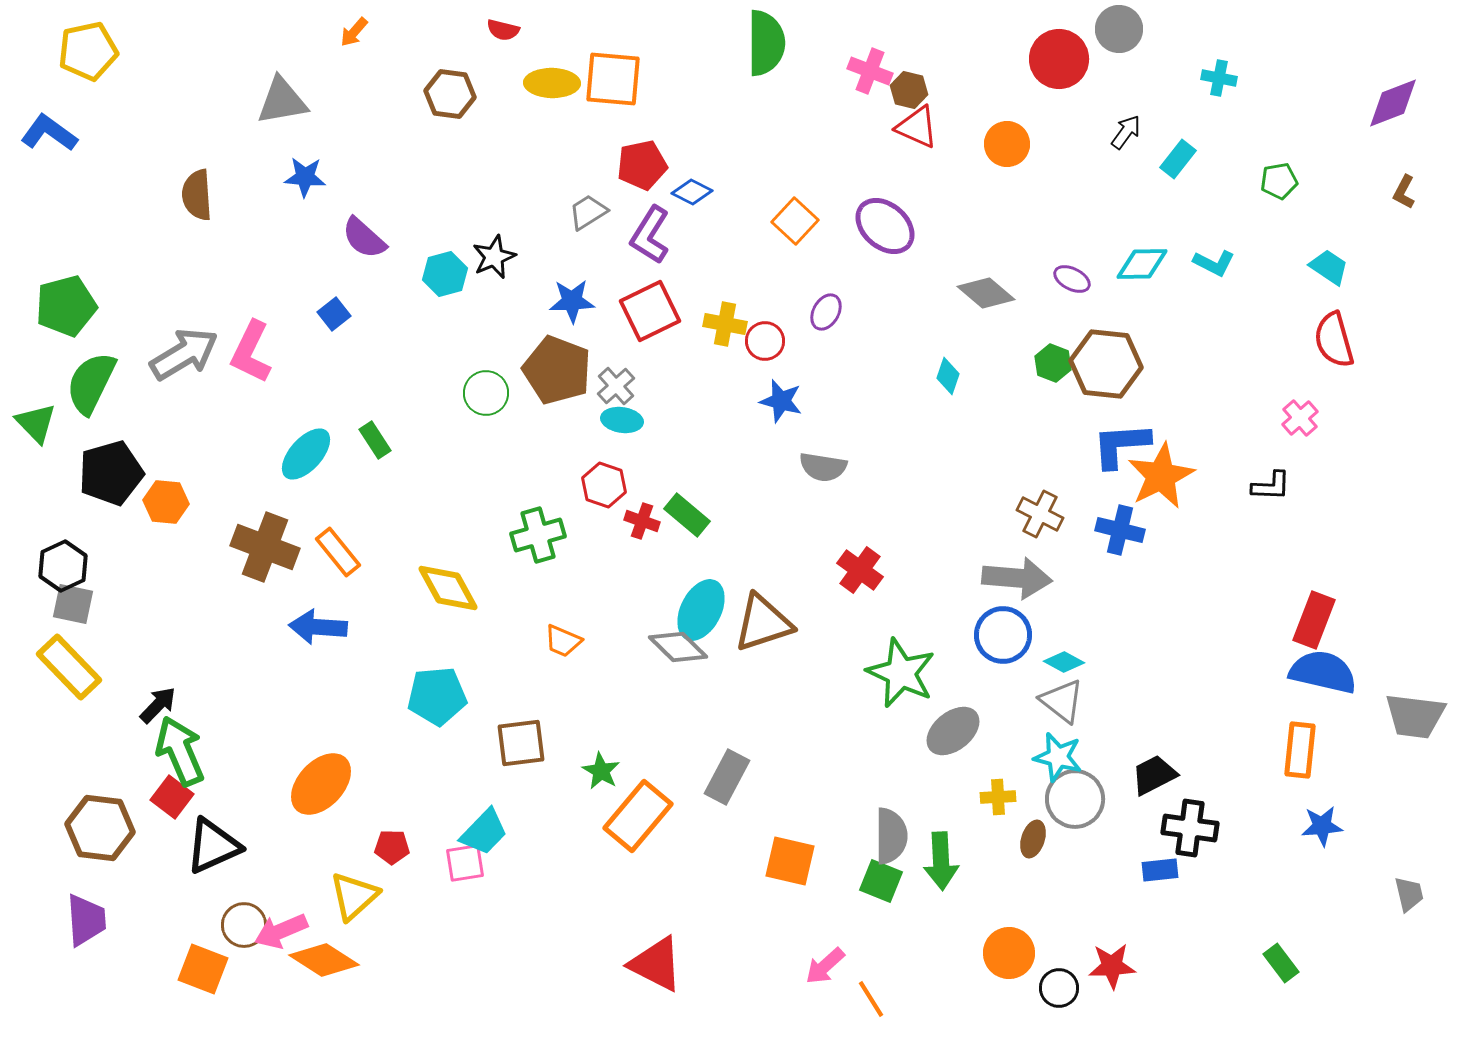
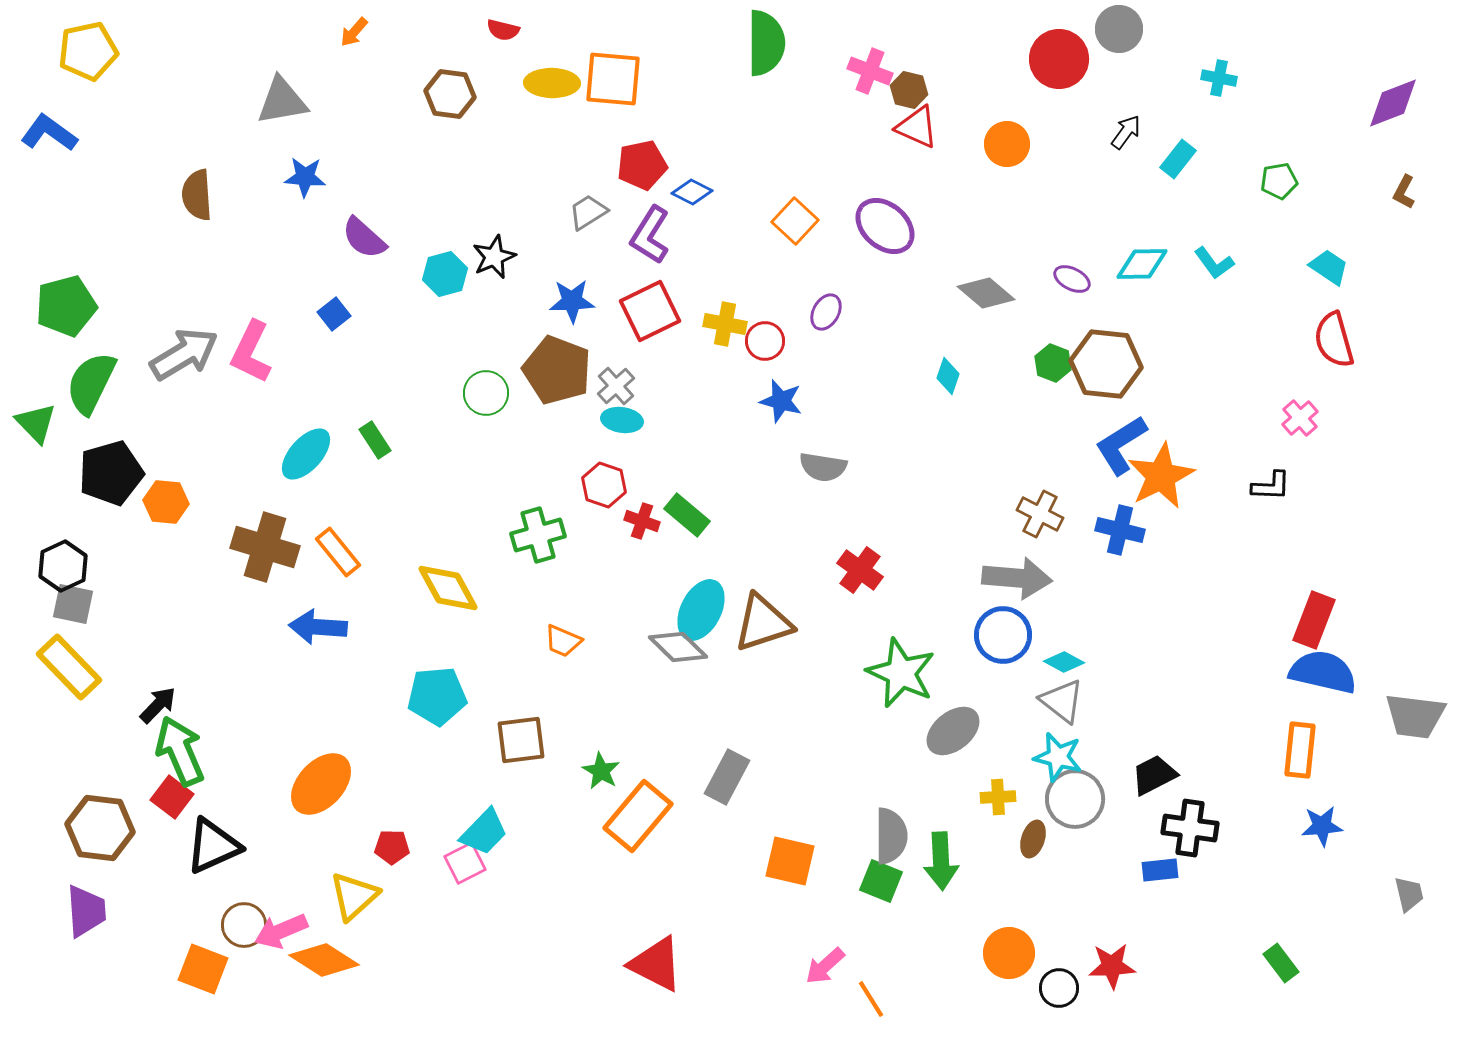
cyan L-shape at (1214, 263): rotated 27 degrees clockwise
blue L-shape at (1121, 445): rotated 28 degrees counterclockwise
brown cross at (265, 547): rotated 4 degrees counterclockwise
brown square at (521, 743): moved 3 px up
pink square at (465, 863): rotated 18 degrees counterclockwise
purple trapezoid at (86, 920): moved 9 px up
